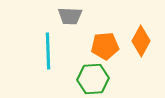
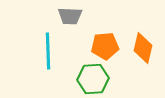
orange diamond: moved 2 px right, 7 px down; rotated 16 degrees counterclockwise
